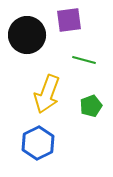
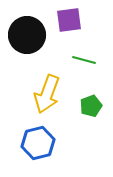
blue hexagon: rotated 12 degrees clockwise
